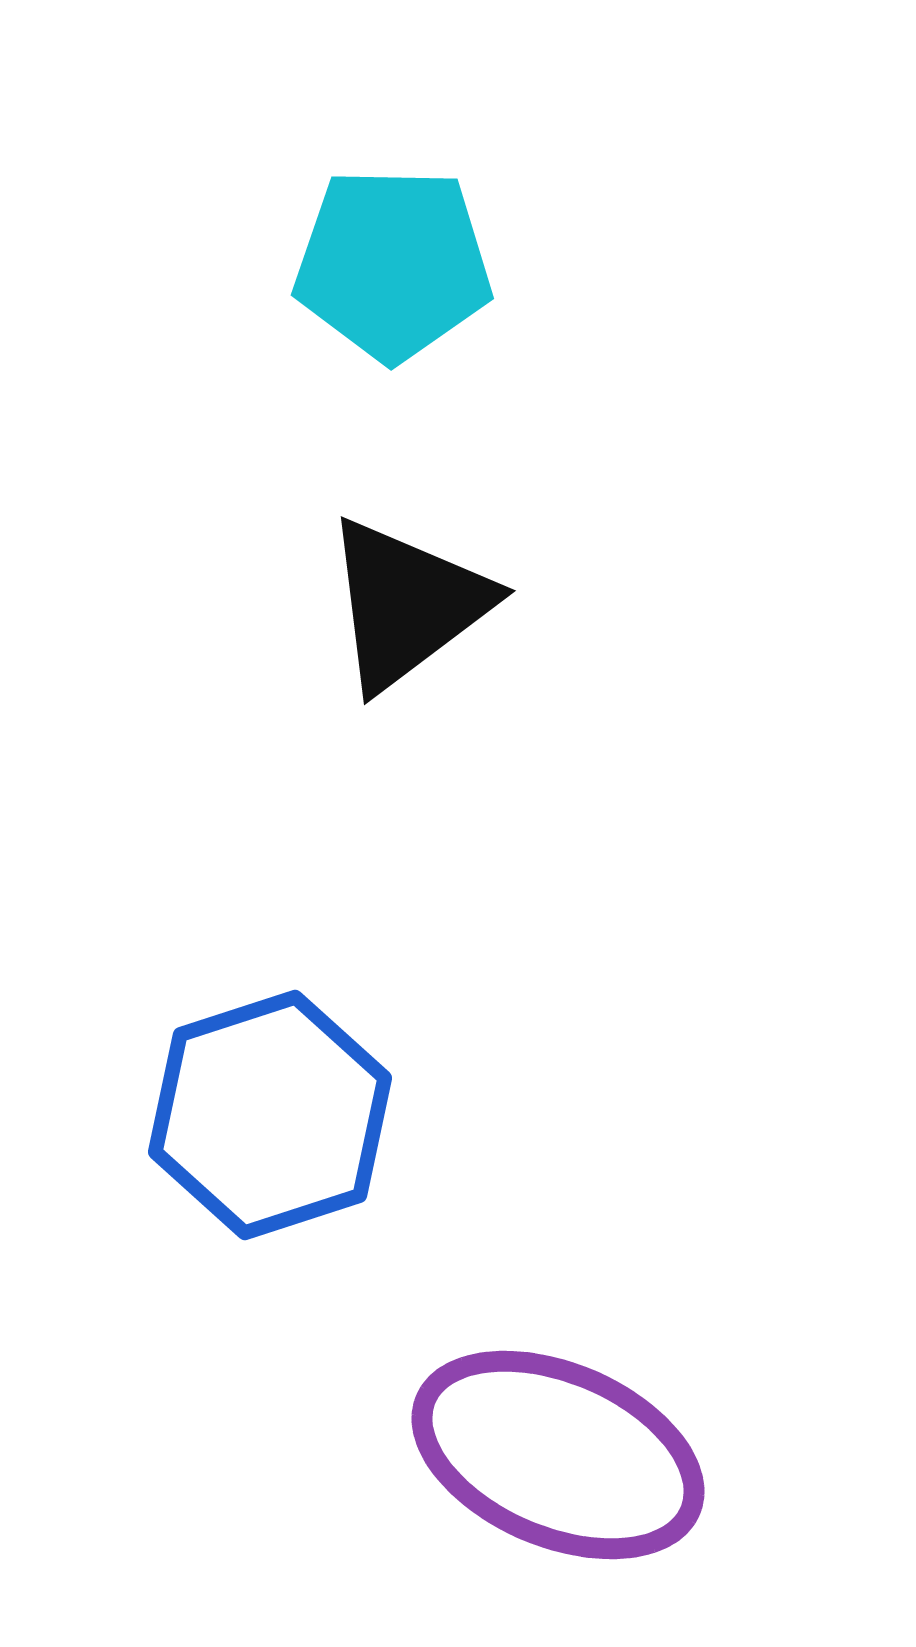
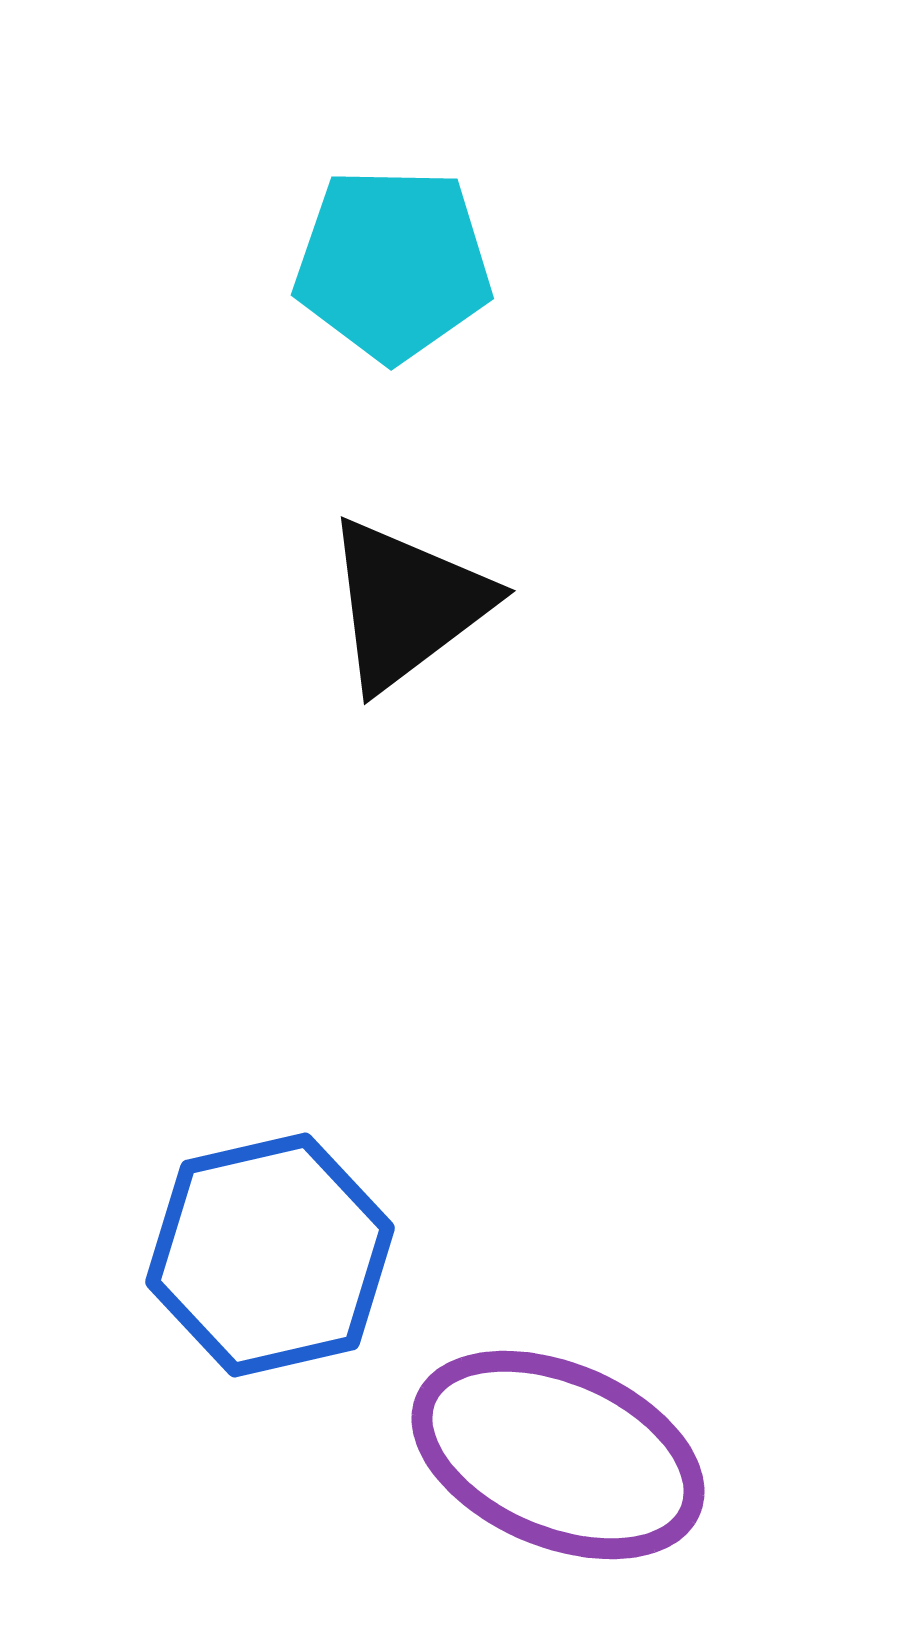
blue hexagon: moved 140 px down; rotated 5 degrees clockwise
